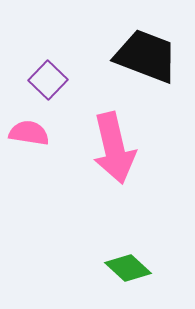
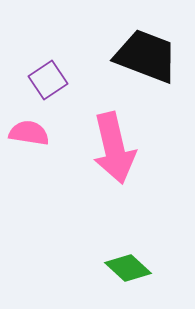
purple square: rotated 12 degrees clockwise
